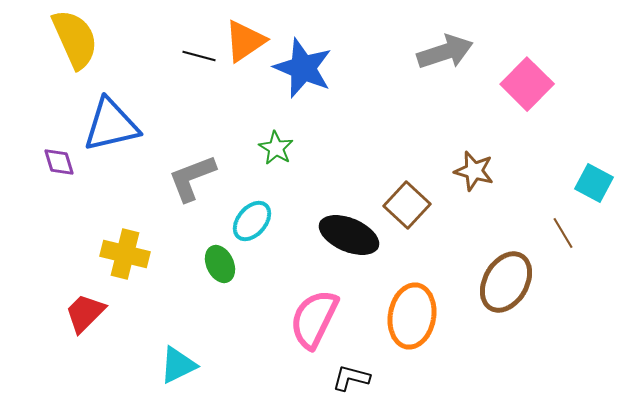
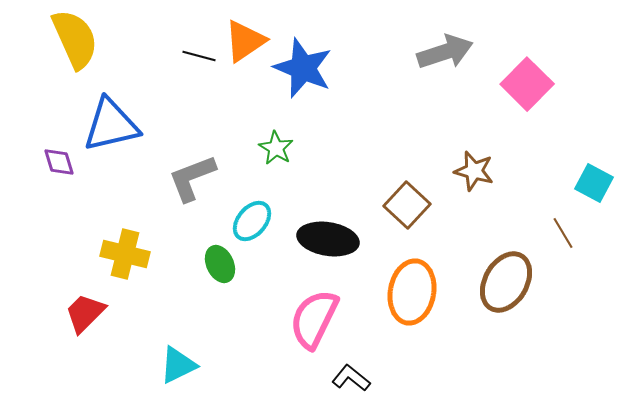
black ellipse: moved 21 px left, 4 px down; rotated 14 degrees counterclockwise
orange ellipse: moved 24 px up
black L-shape: rotated 24 degrees clockwise
